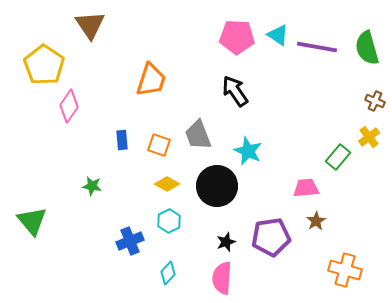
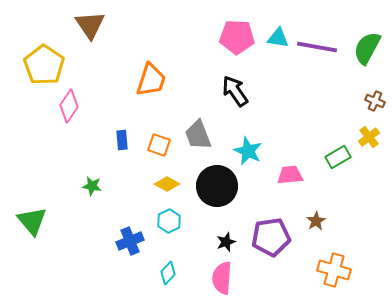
cyan triangle: moved 3 px down; rotated 25 degrees counterclockwise
green semicircle: rotated 44 degrees clockwise
green rectangle: rotated 20 degrees clockwise
pink trapezoid: moved 16 px left, 13 px up
orange cross: moved 11 px left
